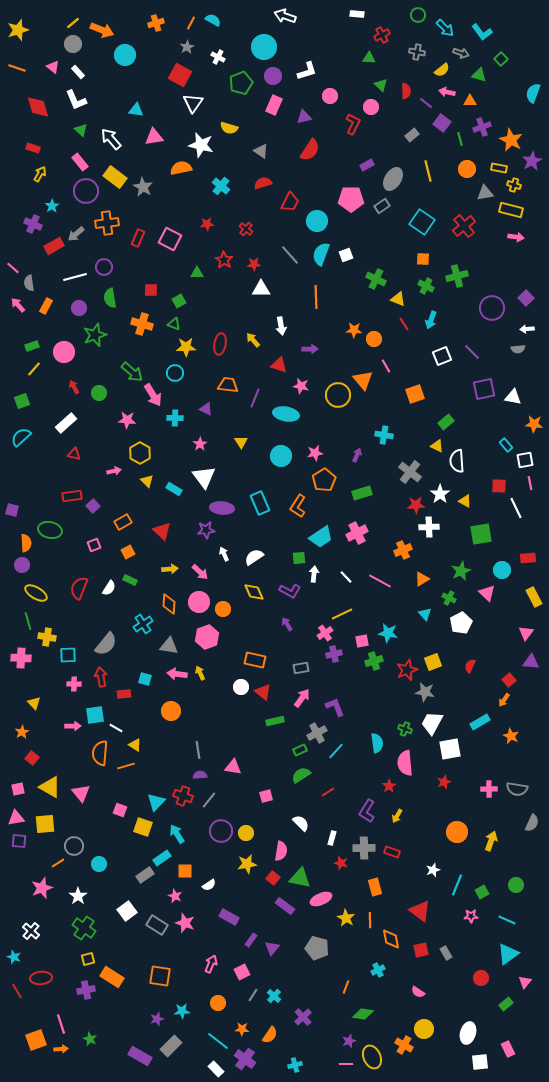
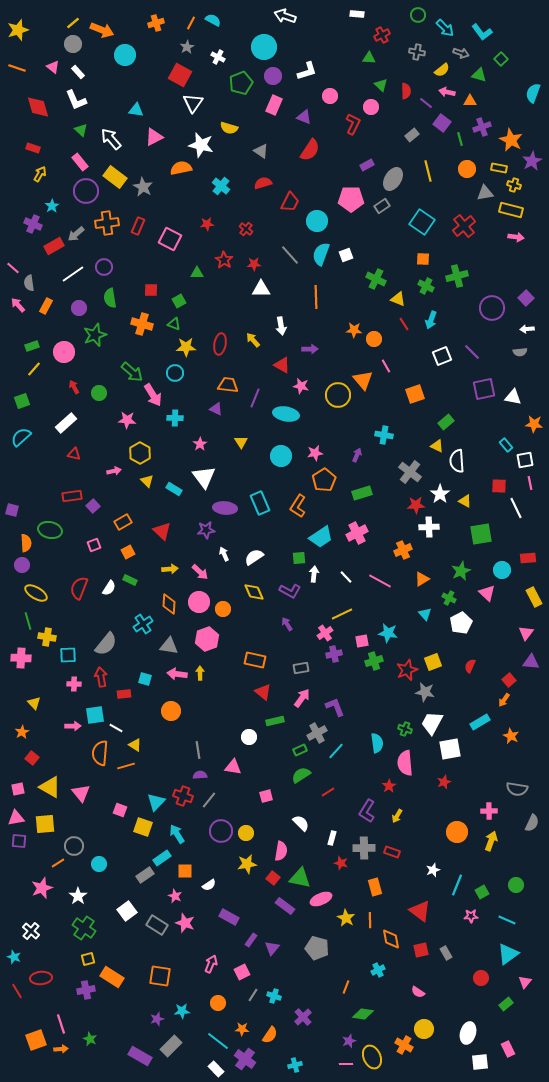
purple triangle at (304, 117): rotated 35 degrees clockwise
pink triangle at (154, 137): rotated 18 degrees counterclockwise
red rectangle at (138, 238): moved 12 px up
white line at (75, 277): moved 2 px left, 3 px up; rotated 20 degrees counterclockwise
gray semicircle at (518, 349): moved 2 px right, 3 px down
red triangle at (279, 365): moved 3 px right; rotated 12 degrees clockwise
purple triangle at (206, 409): moved 10 px right
purple ellipse at (222, 508): moved 3 px right
pink hexagon at (207, 637): moved 2 px down
yellow arrow at (200, 673): rotated 24 degrees clockwise
white circle at (241, 687): moved 8 px right, 50 px down
pink cross at (489, 789): moved 22 px down
cyan cross at (274, 996): rotated 24 degrees counterclockwise
